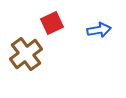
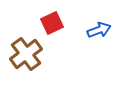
blue arrow: rotated 10 degrees counterclockwise
